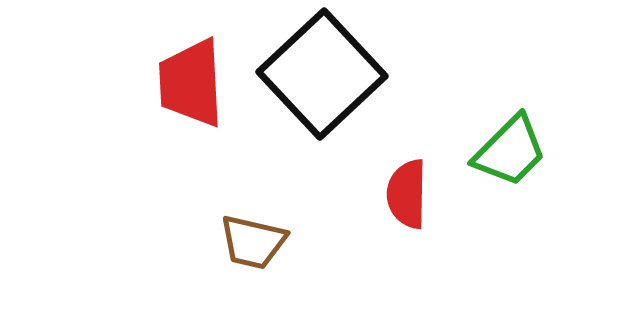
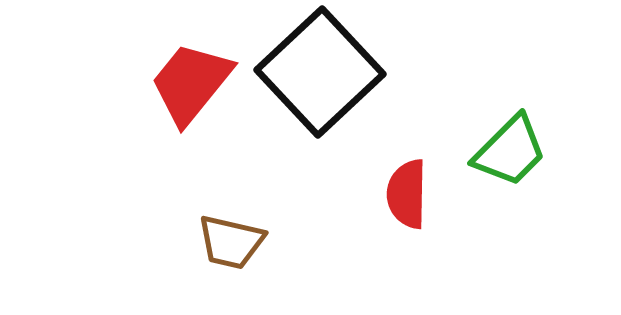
black square: moved 2 px left, 2 px up
red trapezoid: rotated 42 degrees clockwise
brown trapezoid: moved 22 px left
